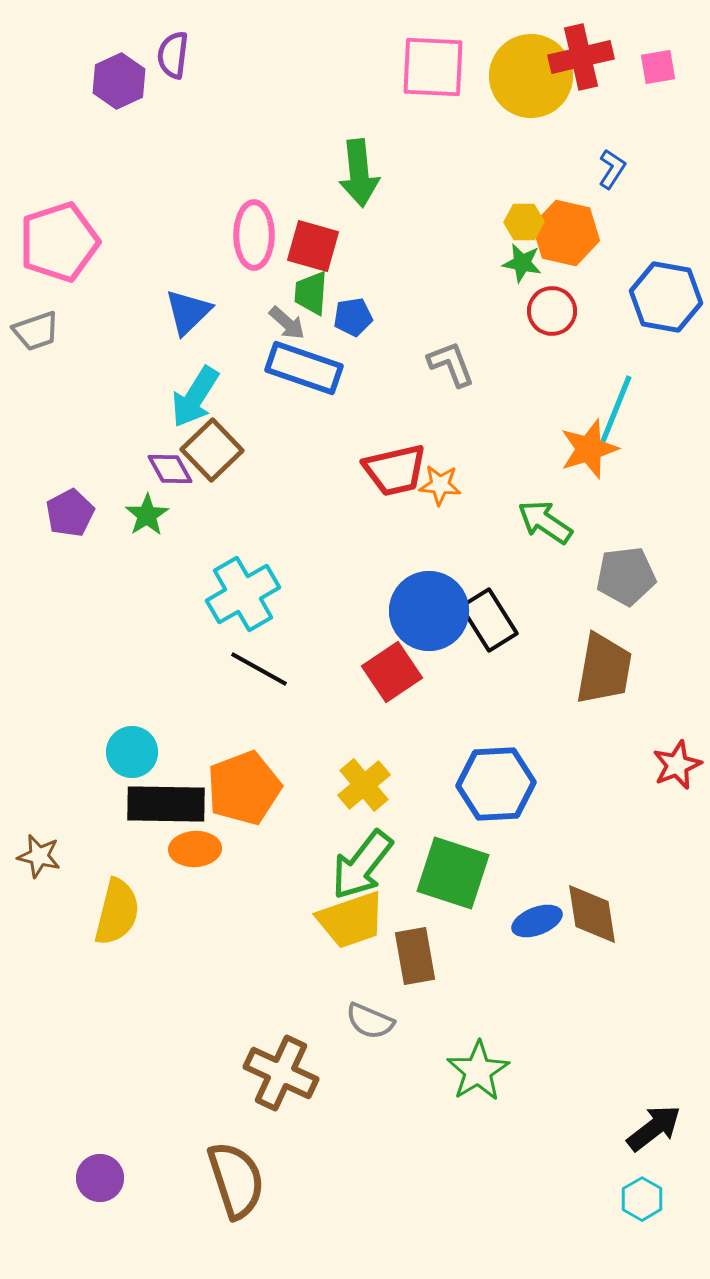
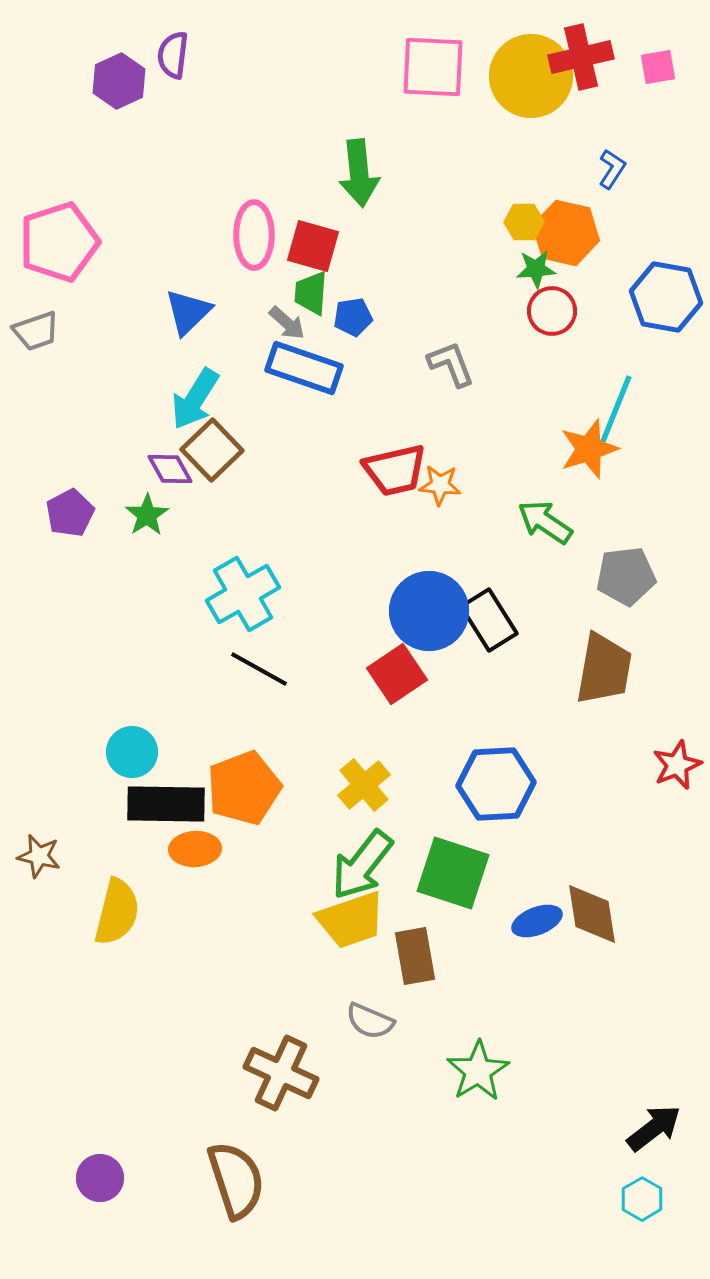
green star at (522, 263): moved 14 px right, 6 px down; rotated 15 degrees counterclockwise
cyan arrow at (195, 397): moved 2 px down
red square at (392, 672): moved 5 px right, 2 px down
